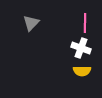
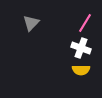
pink line: rotated 30 degrees clockwise
yellow semicircle: moved 1 px left, 1 px up
